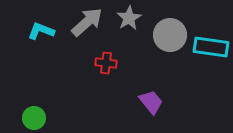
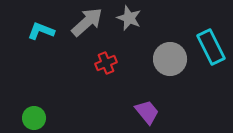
gray star: rotated 20 degrees counterclockwise
gray circle: moved 24 px down
cyan rectangle: rotated 56 degrees clockwise
red cross: rotated 30 degrees counterclockwise
purple trapezoid: moved 4 px left, 10 px down
